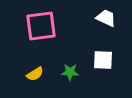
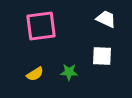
white trapezoid: moved 1 px down
white square: moved 1 px left, 4 px up
green star: moved 1 px left
